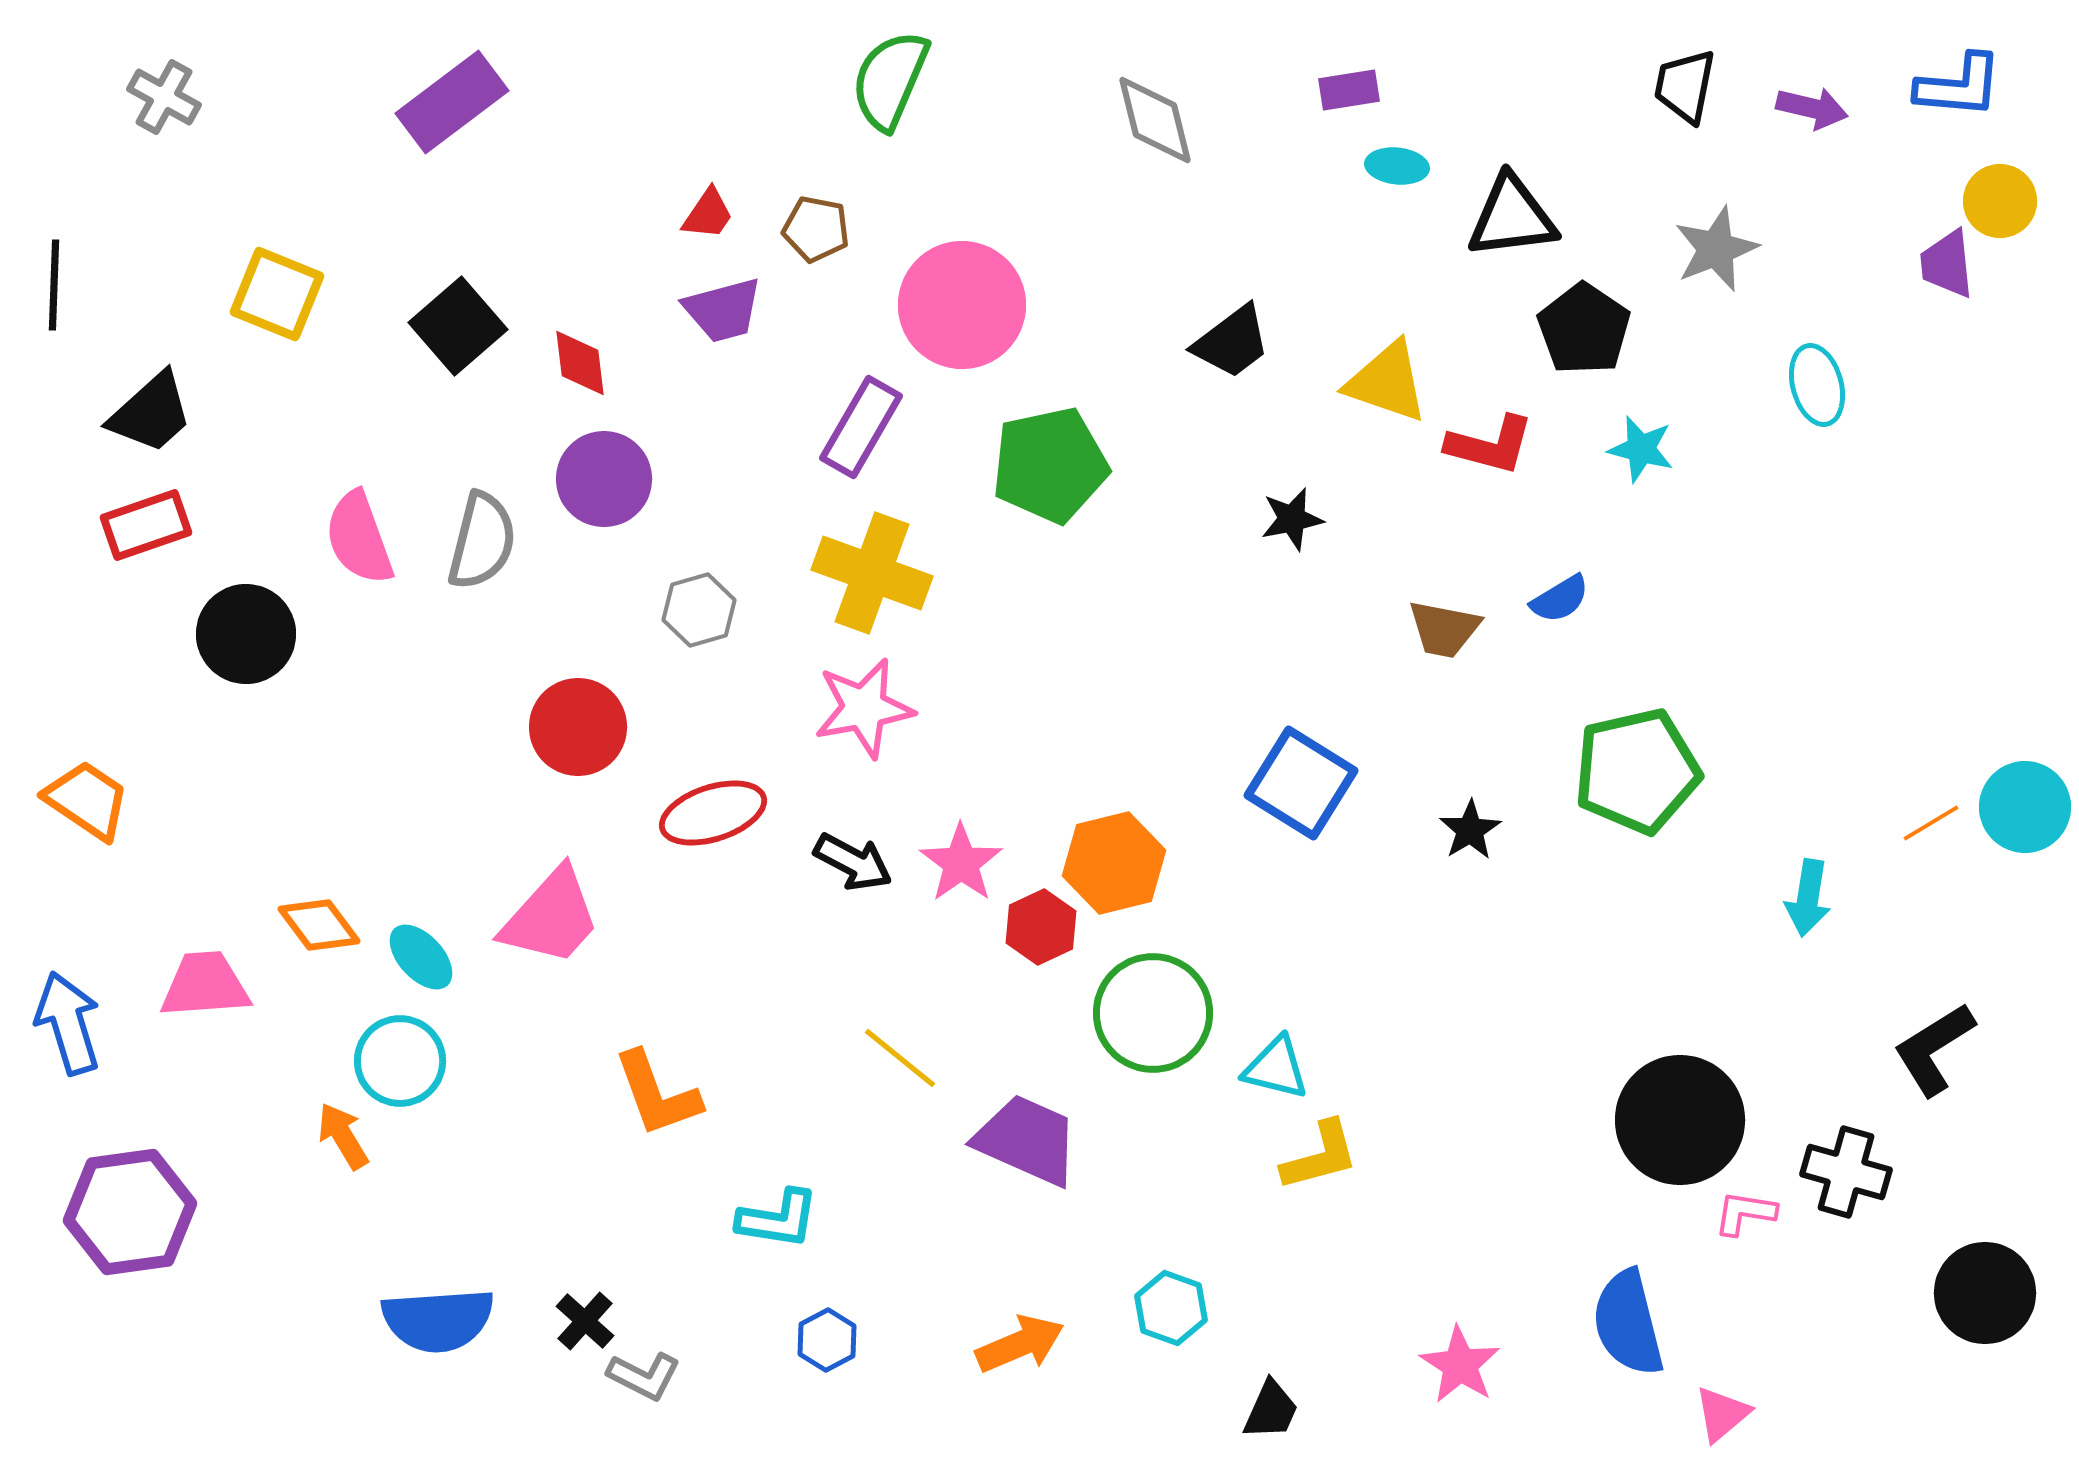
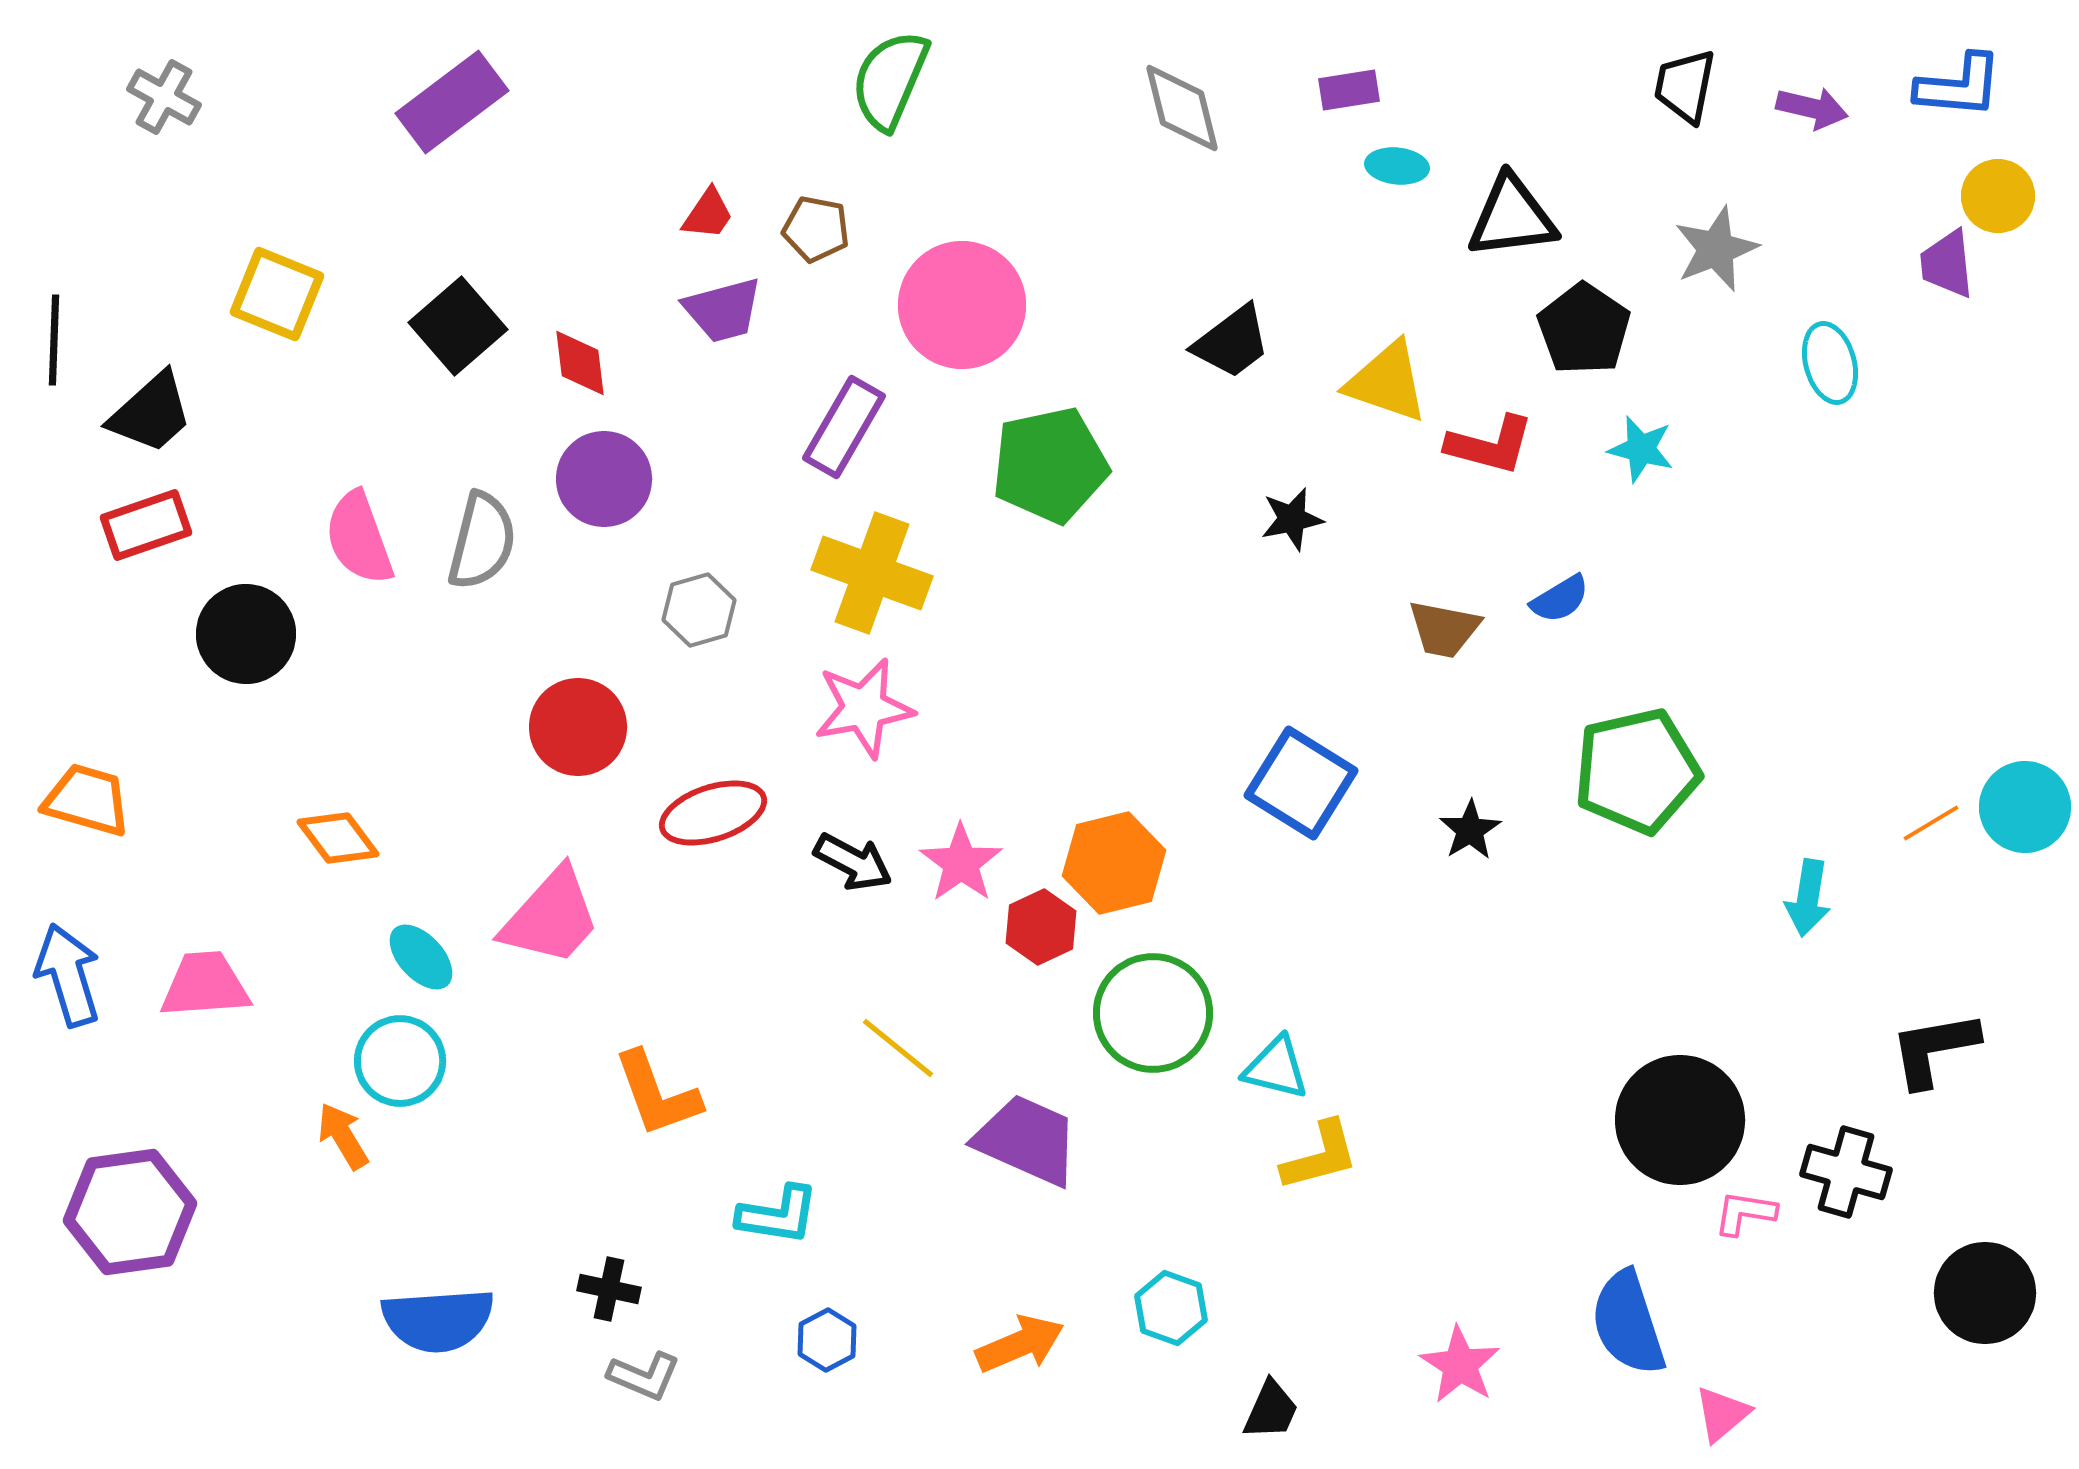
gray diamond at (1155, 120): moved 27 px right, 12 px up
yellow circle at (2000, 201): moved 2 px left, 5 px up
black line at (54, 285): moved 55 px down
cyan ellipse at (1817, 385): moved 13 px right, 22 px up
purple rectangle at (861, 427): moved 17 px left
orange trapezoid at (87, 800): rotated 18 degrees counterclockwise
orange diamond at (319, 925): moved 19 px right, 87 px up
blue arrow at (68, 1023): moved 48 px up
black L-shape at (1934, 1049): rotated 22 degrees clockwise
yellow line at (900, 1058): moved 2 px left, 10 px up
cyan L-shape at (778, 1219): moved 4 px up
black cross at (585, 1321): moved 24 px right, 32 px up; rotated 30 degrees counterclockwise
blue semicircle at (1628, 1323): rotated 4 degrees counterclockwise
gray L-shape at (644, 1376): rotated 4 degrees counterclockwise
